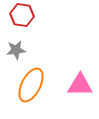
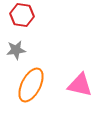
pink triangle: rotated 12 degrees clockwise
